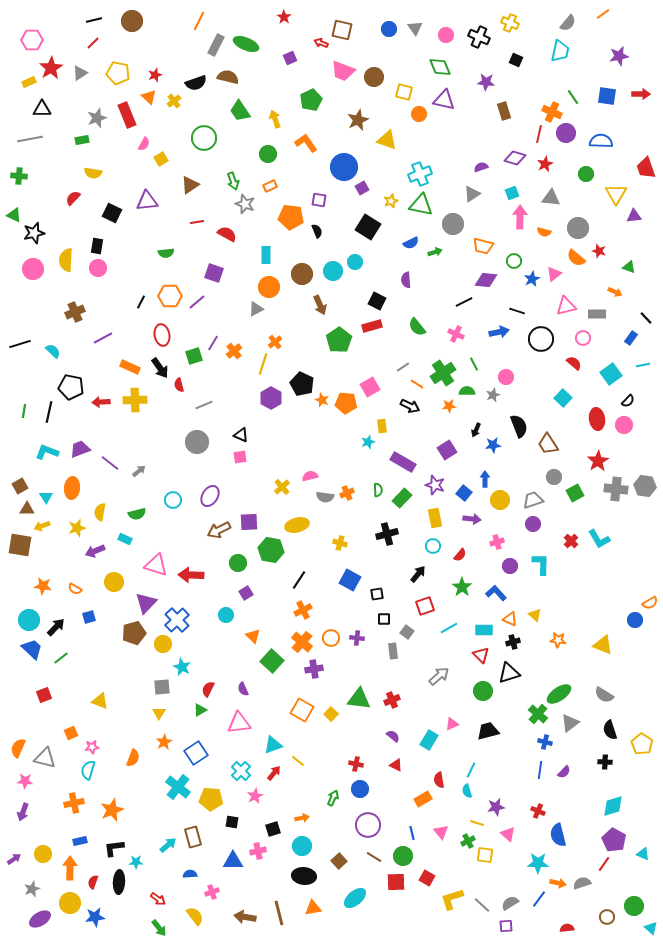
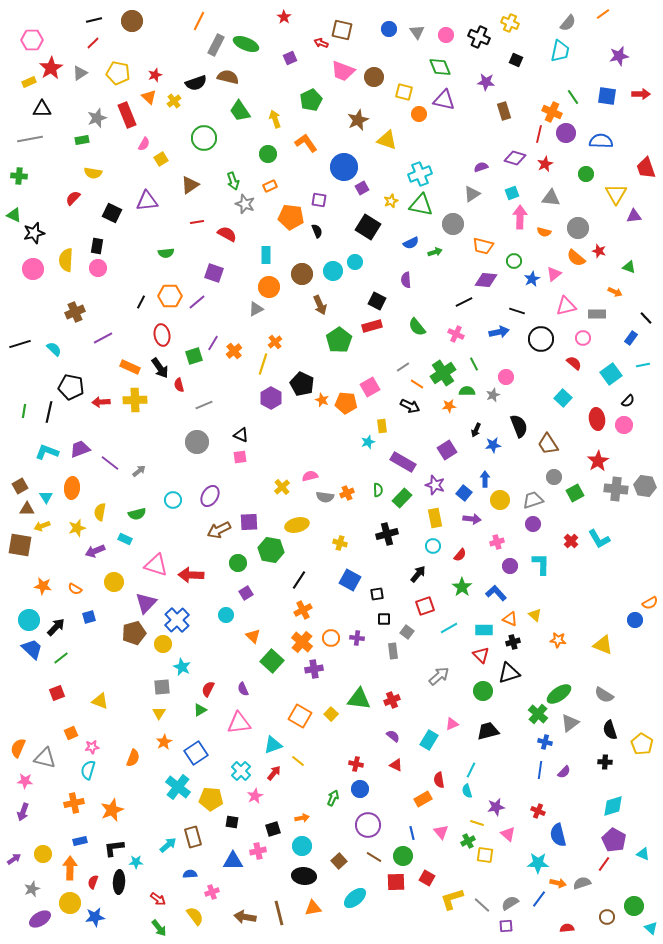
gray triangle at (415, 28): moved 2 px right, 4 px down
cyan semicircle at (53, 351): moved 1 px right, 2 px up
red square at (44, 695): moved 13 px right, 2 px up
orange square at (302, 710): moved 2 px left, 6 px down
